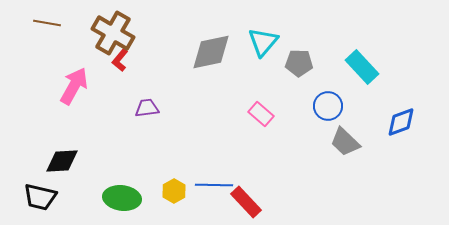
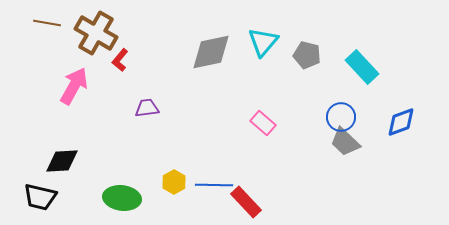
brown cross: moved 17 px left
gray pentagon: moved 8 px right, 8 px up; rotated 12 degrees clockwise
blue circle: moved 13 px right, 11 px down
pink rectangle: moved 2 px right, 9 px down
yellow hexagon: moved 9 px up
